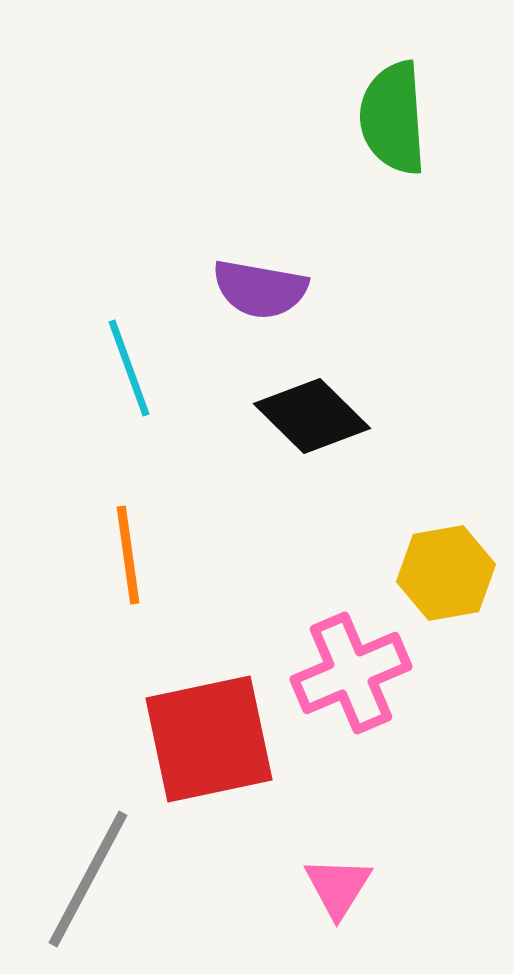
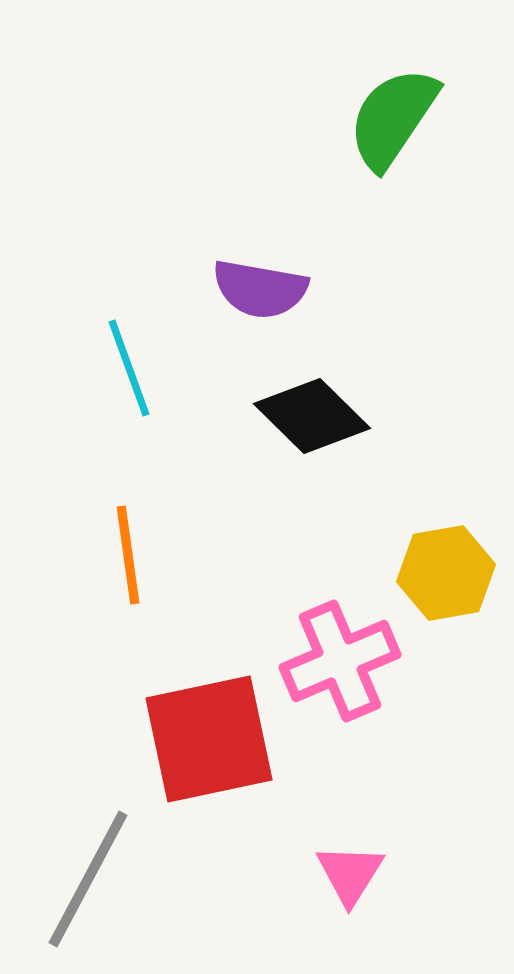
green semicircle: rotated 38 degrees clockwise
pink cross: moved 11 px left, 12 px up
pink triangle: moved 12 px right, 13 px up
